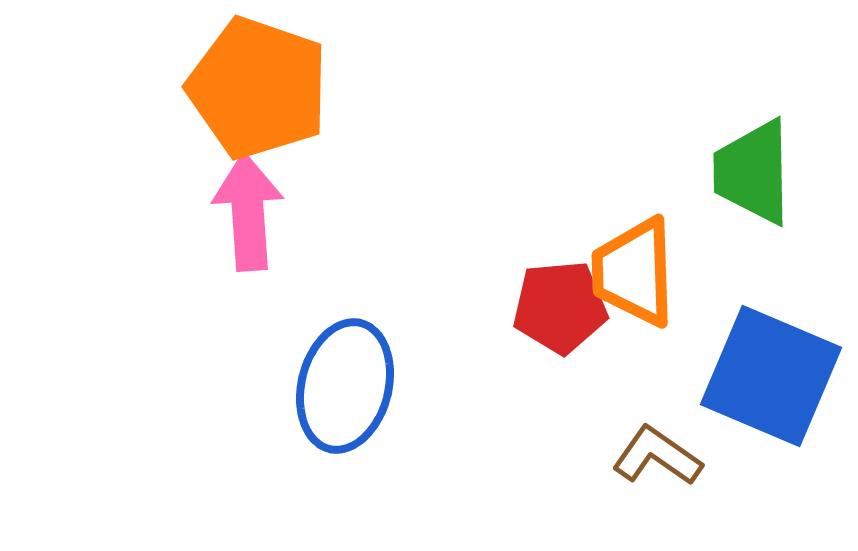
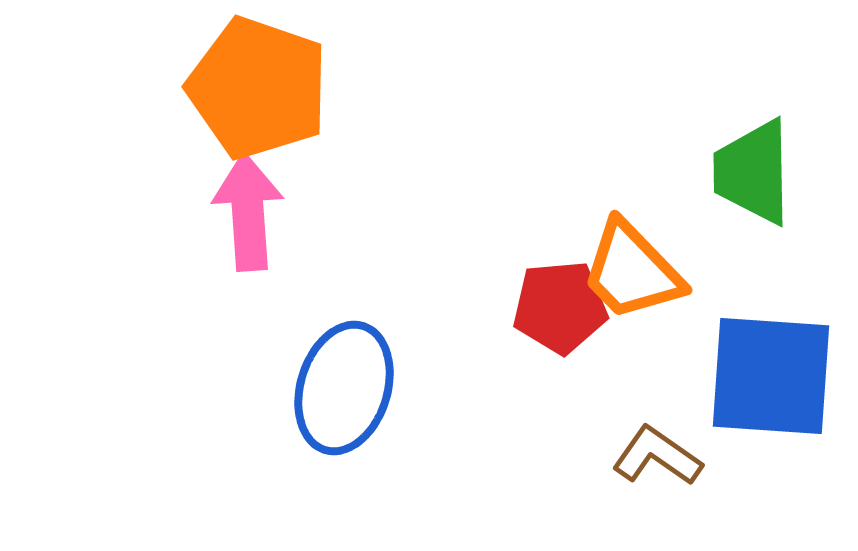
orange trapezoid: moved 2 px left, 1 px up; rotated 42 degrees counterclockwise
blue square: rotated 19 degrees counterclockwise
blue ellipse: moved 1 px left, 2 px down; rotated 3 degrees clockwise
